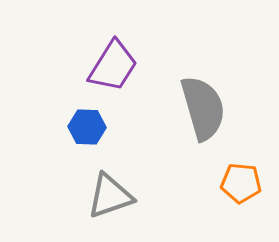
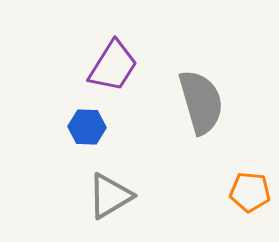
gray semicircle: moved 2 px left, 6 px up
orange pentagon: moved 9 px right, 9 px down
gray triangle: rotated 12 degrees counterclockwise
